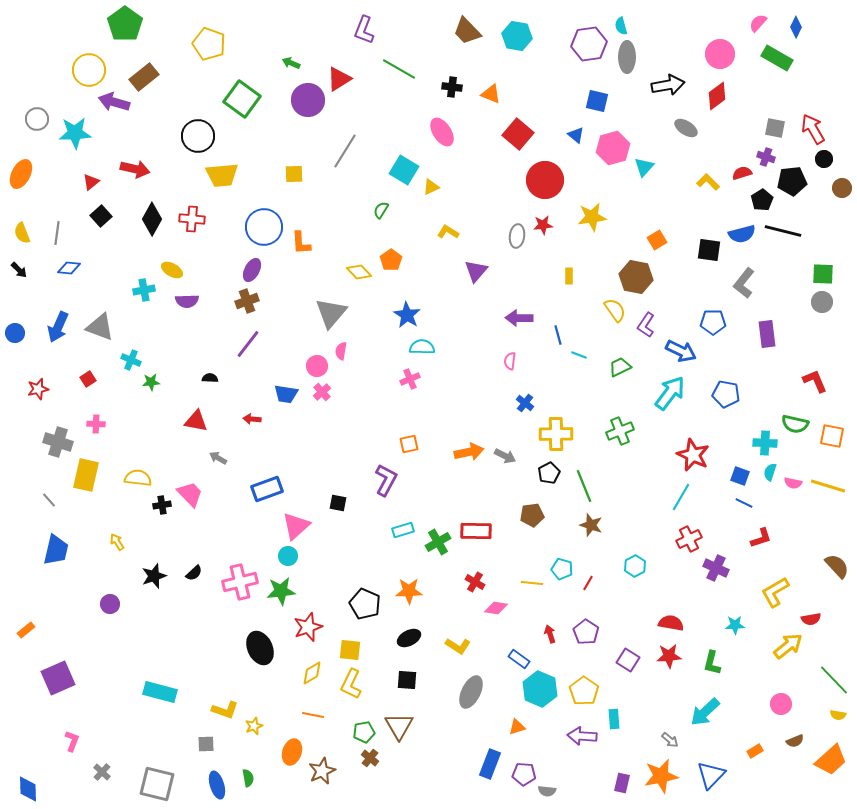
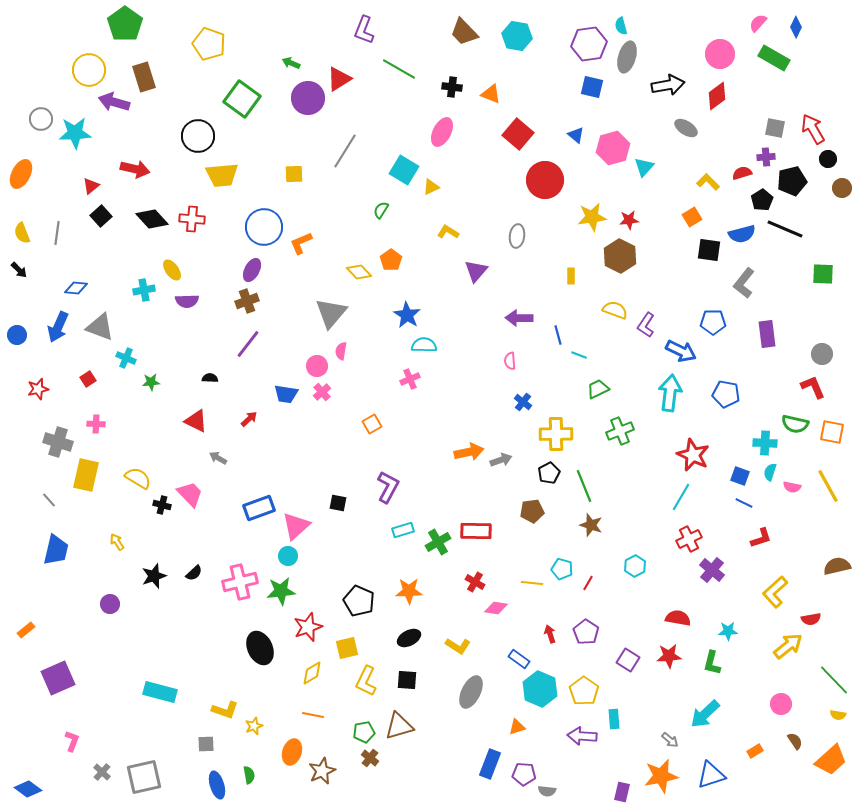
brown trapezoid at (467, 31): moved 3 px left, 1 px down
gray ellipse at (627, 57): rotated 16 degrees clockwise
green rectangle at (777, 58): moved 3 px left
brown rectangle at (144, 77): rotated 68 degrees counterclockwise
purple circle at (308, 100): moved 2 px up
blue square at (597, 101): moved 5 px left, 14 px up
gray circle at (37, 119): moved 4 px right
pink ellipse at (442, 132): rotated 60 degrees clockwise
purple cross at (766, 157): rotated 24 degrees counterclockwise
black circle at (824, 159): moved 4 px right
black pentagon at (792, 181): rotated 8 degrees counterclockwise
red triangle at (91, 182): moved 4 px down
black diamond at (152, 219): rotated 72 degrees counterclockwise
red star at (543, 225): moved 86 px right, 5 px up
black line at (783, 231): moved 2 px right, 2 px up; rotated 9 degrees clockwise
orange square at (657, 240): moved 35 px right, 23 px up
orange L-shape at (301, 243): rotated 70 degrees clockwise
blue diamond at (69, 268): moved 7 px right, 20 px down
yellow ellipse at (172, 270): rotated 25 degrees clockwise
yellow rectangle at (569, 276): moved 2 px right
brown hexagon at (636, 277): moved 16 px left, 21 px up; rotated 16 degrees clockwise
gray circle at (822, 302): moved 52 px down
yellow semicircle at (615, 310): rotated 35 degrees counterclockwise
blue circle at (15, 333): moved 2 px right, 2 px down
cyan semicircle at (422, 347): moved 2 px right, 2 px up
cyan cross at (131, 360): moved 5 px left, 2 px up
pink semicircle at (510, 361): rotated 12 degrees counterclockwise
green trapezoid at (620, 367): moved 22 px left, 22 px down
red L-shape at (815, 381): moved 2 px left, 6 px down
cyan arrow at (670, 393): rotated 30 degrees counterclockwise
blue cross at (525, 403): moved 2 px left, 1 px up
red arrow at (252, 419): moved 3 px left; rotated 132 degrees clockwise
red triangle at (196, 421): rotated 15 degrees clockwise
orange square at (832, 436): moved 4 px up
orange square at (409, 444): moved 37 px left, 20 px up; rotated 18 degrees counterclockwise
gray arrow at (505, 456): moved 4 px left, 4 px down; rotated 45 degrees counterclockwise
yellow semicircle at (138, 478): rotated 24 degrees clockwise
purple L-shape at (386, 480): moved 2 px right, 7 px down
pink semicircle at (793, 483): moved 1 px left, 4 px down
yellow line at (828, 486): rotated 44 degrees clockwise
blue rectangle at (267, 489): moved 8 px left, 19 px down
black cross at (162, 505): rotated 24 degrees clockwise
brown pentagon at (532, 515): moved 4 px up
brown semicircle at (837, 566): rotated 60 degrees counterclockwise
purple cross at (716, 568): moved 4 px left, 2 px down; rotated 15 degrees clockwise
yellow L-shape at (775, 592): rotated 12 degrees counterclockwise
black pentagon at (365, 604): moved 6 px left, 3 px up
red semicircle at (671, 623): moved 7 px right, 5 px up
cyan star at (735, 625): moved 7 px left, 6 px down
yellow square at (350, 650): moved 3 px left, 2 px up; rotated 20 degrees counterclockwise
yellow L-shape at (351, 684): moved 15 px right, 3 px up
cyan arrow at (705, 712): moved 2 px down
brown triangle at (399, 726): rotated 44 degrees clockwise
brown semicircle at (795, 741): rotated 102 degrees counterclockwise
blue triangle at (711, 775): rotated 28 degrees clockwise
green semicircle at (248, 778): moved 1 px right, 3 px up
purple rectangle at (622, 783): moved 9 px down
gray square at (157, 784): moved 13 px left, 7 px up; rotated 27 degrees counterclockwise
blue diamond at (28, 789): rotated 52 degrees counterclockwise
